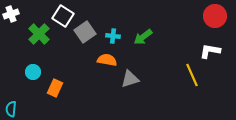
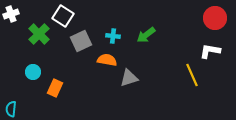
red circle: moved 2 px down
gray square: moved 4 px left, 9 px down; rotated 10 degrees clockwise
green arrow: moved 3 px right, 2 px up
gray triangle: moved 1 px left, 1 px up
